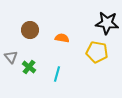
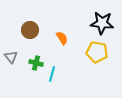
black star: moved 5 px left
orange semicircle: rotated 48 degrees clockwise
green cross: moved 7 px right, 4 px up; rotated 24 degrees counterclockwise
cyan line: moved 5 px left
